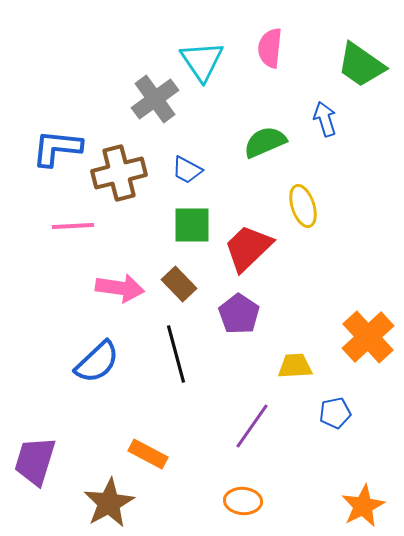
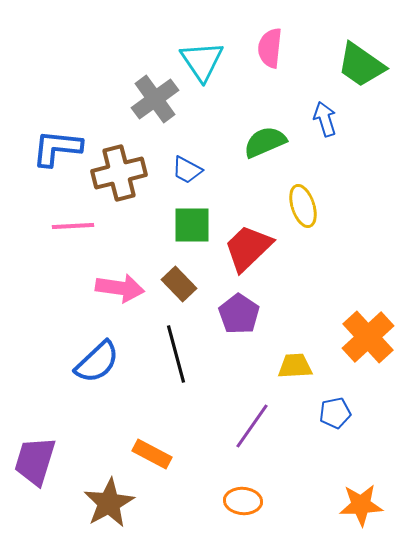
orange rectangle: moved 4 px right
orange star: moved 2 px left, 1 px up; rotated 24 degrees clockwise
